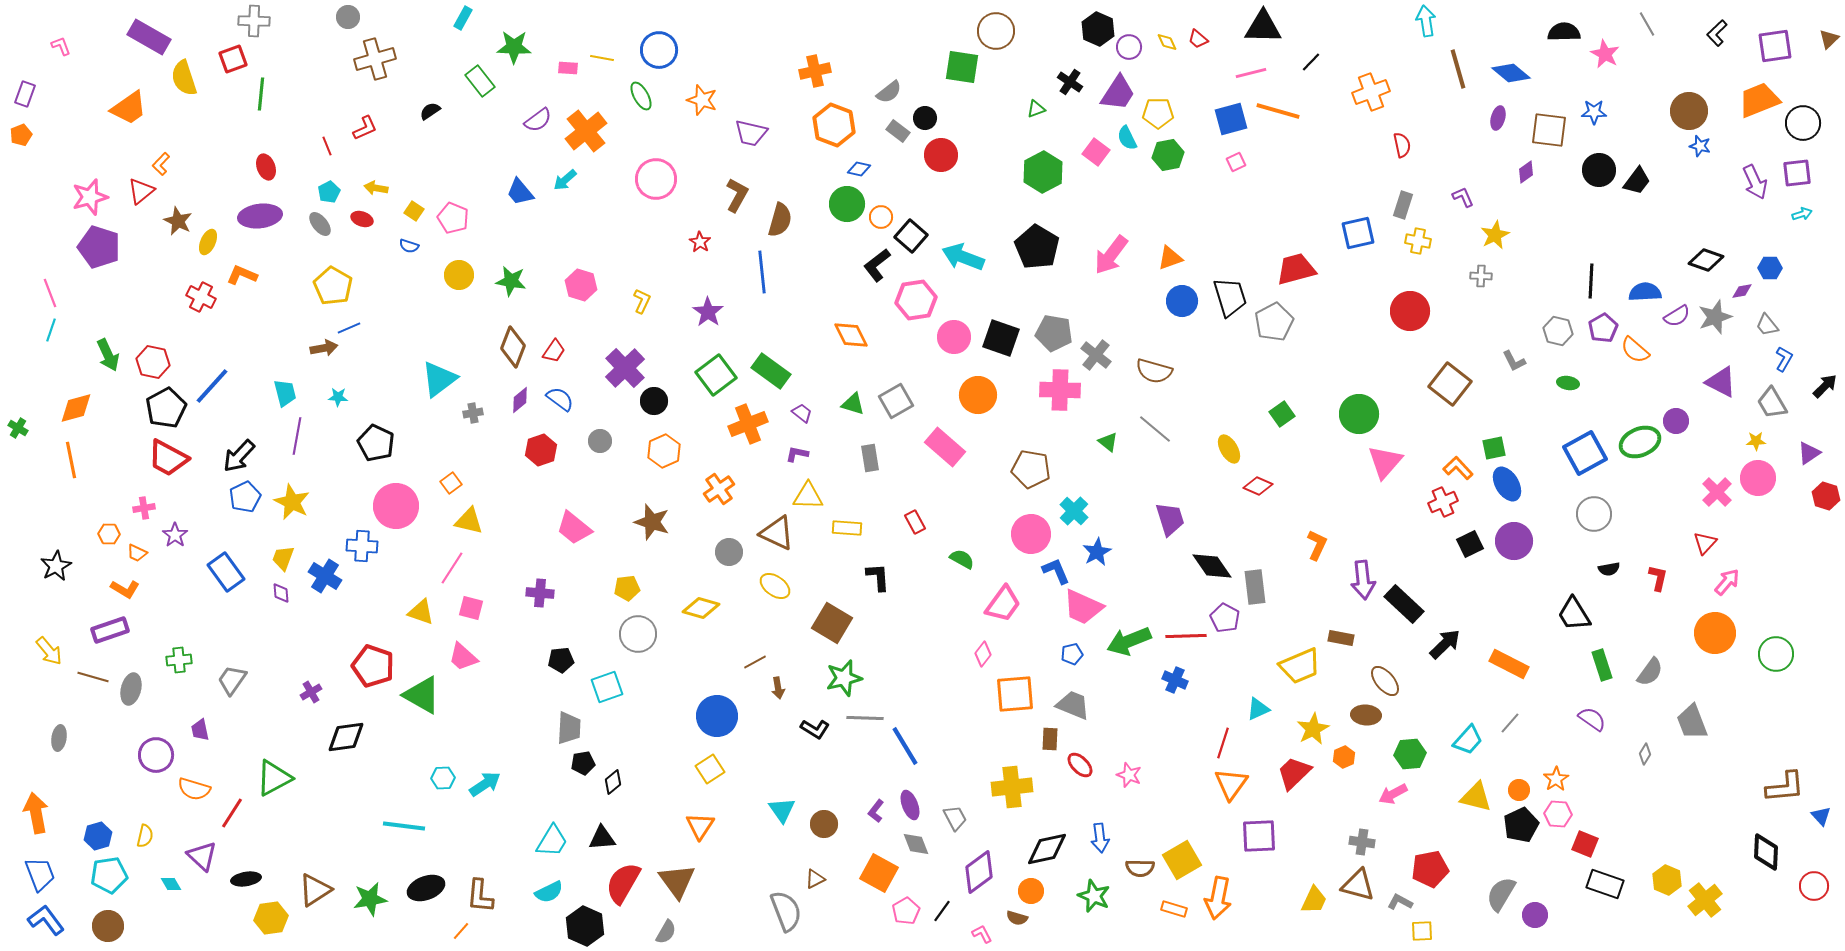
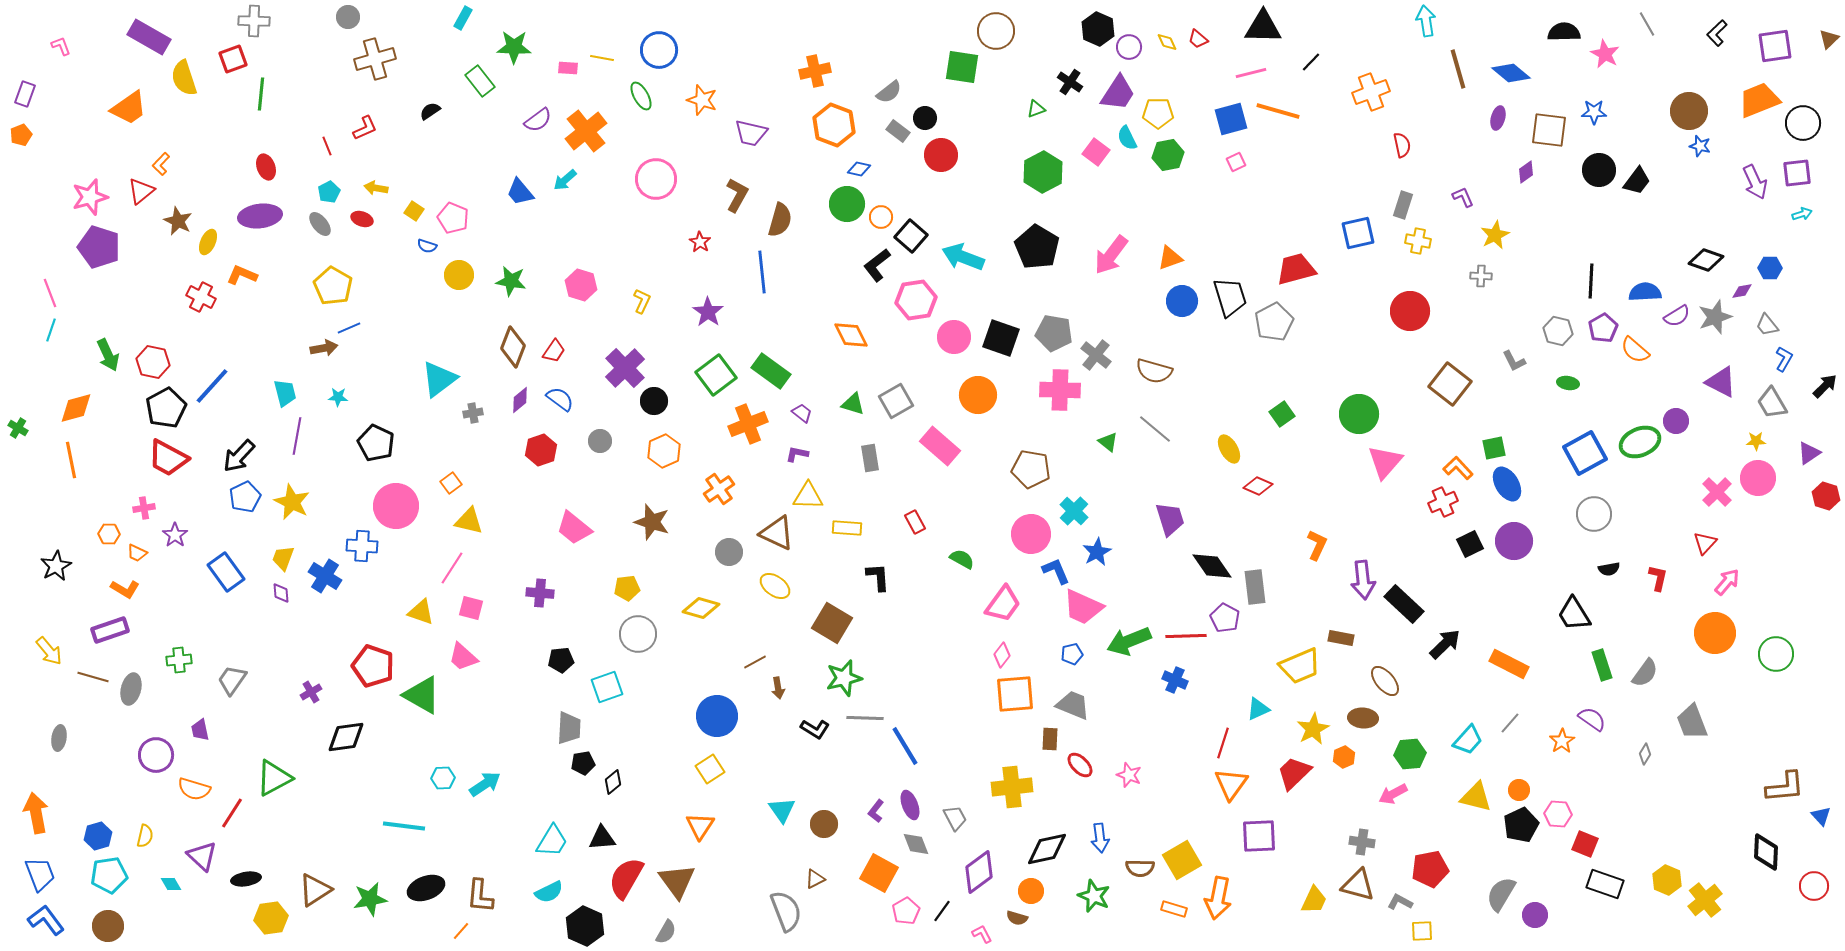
blue semicircle at (409, 246): moved 18 px right
pink rectangle at (945, 447): moved 5 px left, 1 px up
pink diamond at (983, 654): moved 19 px right, 1 px down
gray semicircle at (1650, 672): moved 5 px left, 1 px down
brown ellipse at (1366, 715): moved 3 px left, 3 px down
orange star at (1556, 779): moved 6 px right, 38 px up
red semicircle at (623, 883): moved 3 px right, 5 px up
